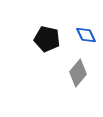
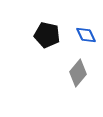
black pentagon: moved 4 px up
